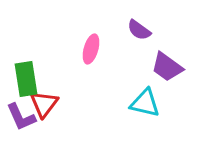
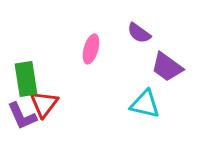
purple semicircle: moved 3 px down
cyan triangle: moved 1 px down
purple L-shape: moved 1 px right, 1 px up
